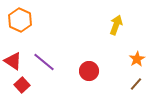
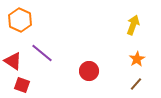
yellow arrow: moved 17 px right
purple line: moved 2 px left, 9 px up
red square: rotated 28 degrees counterclockwise
